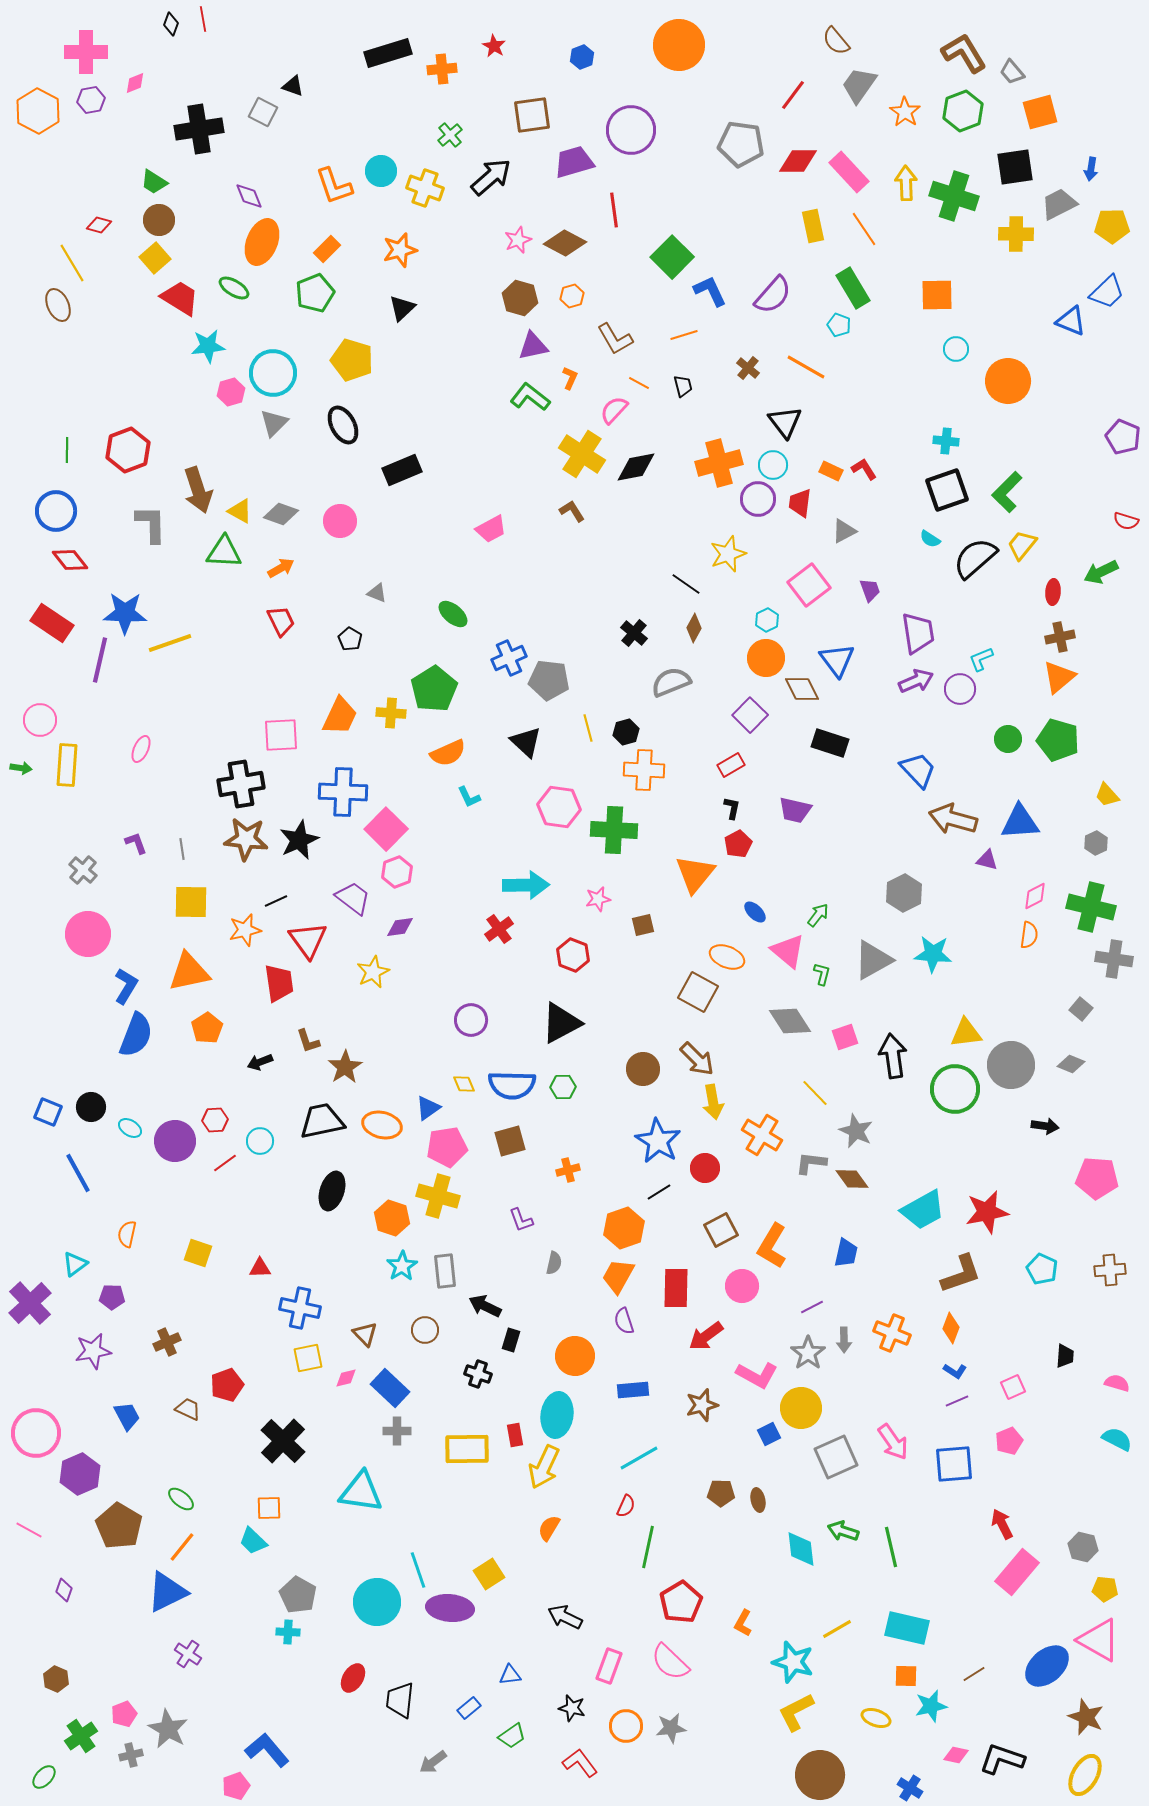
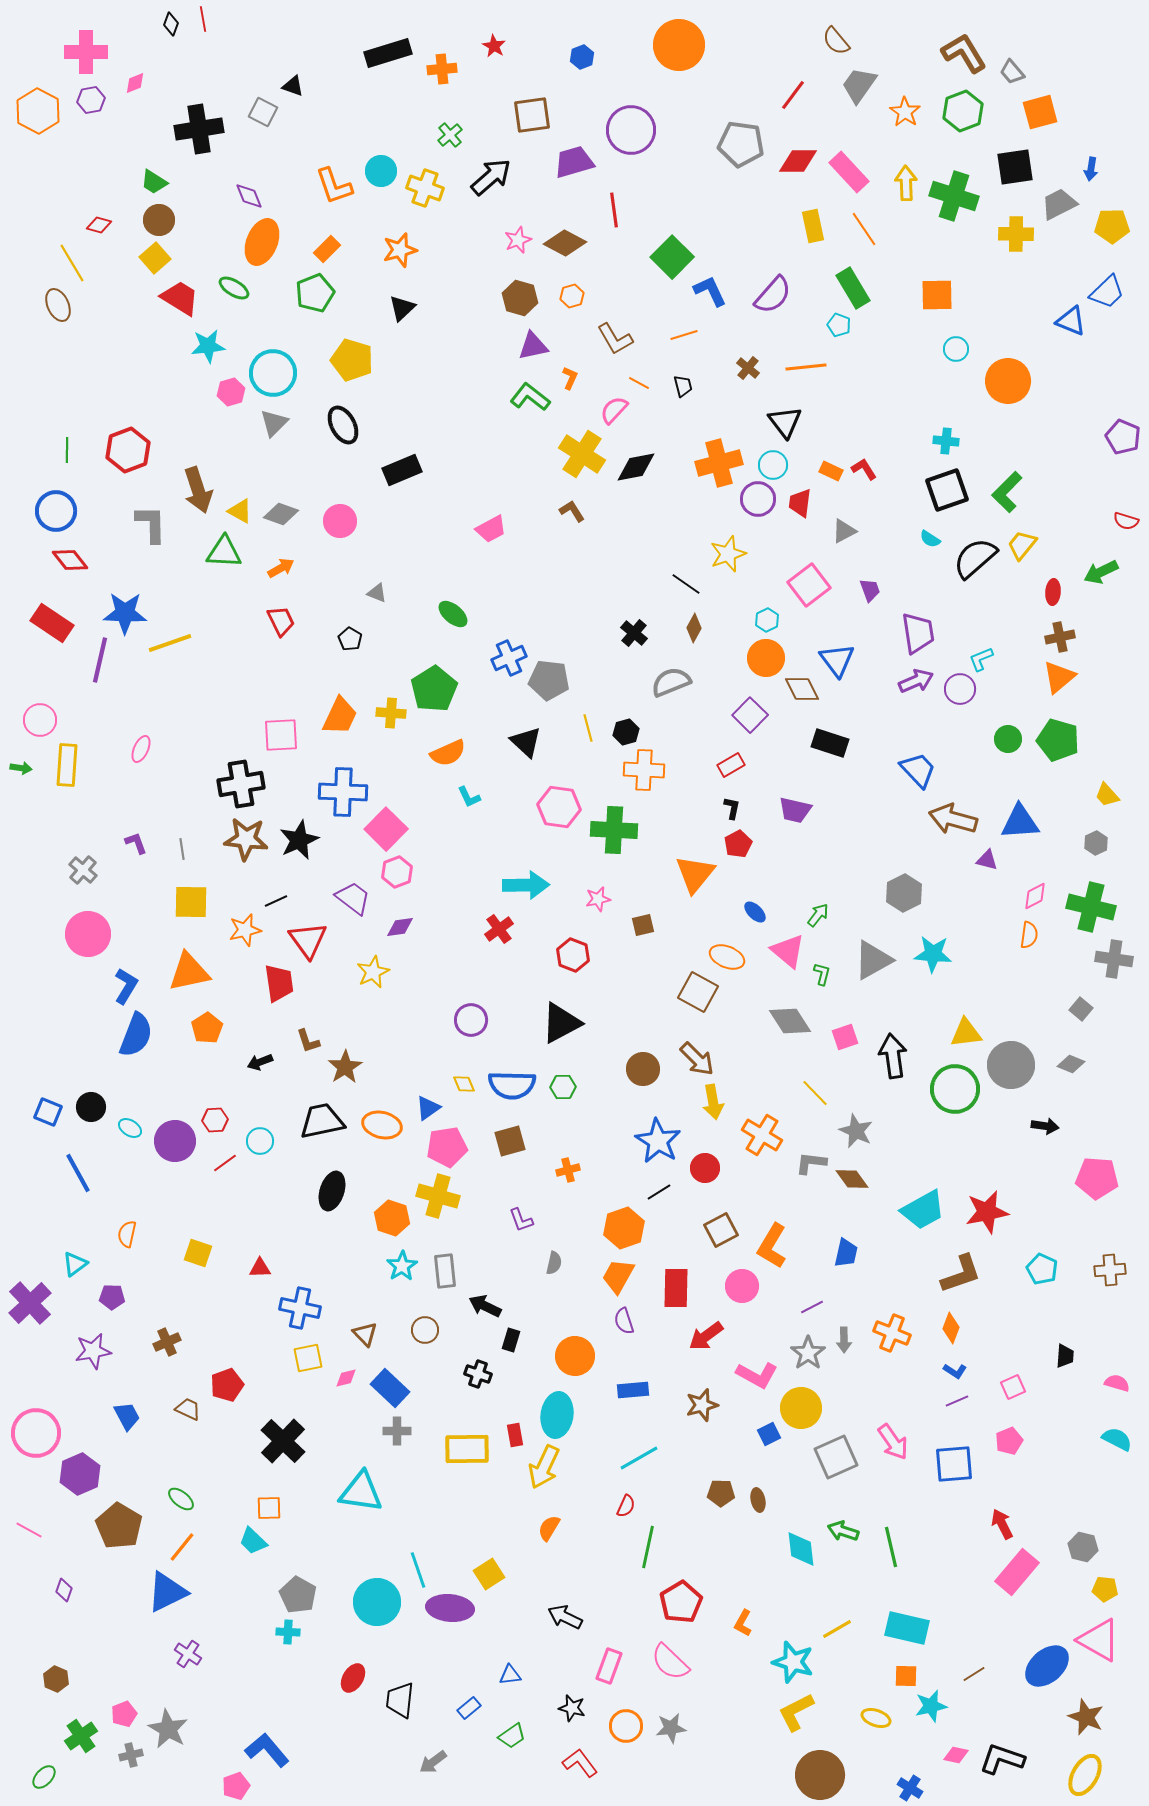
orange line at (806, 367): rotated 36 degrees counterclockwise
